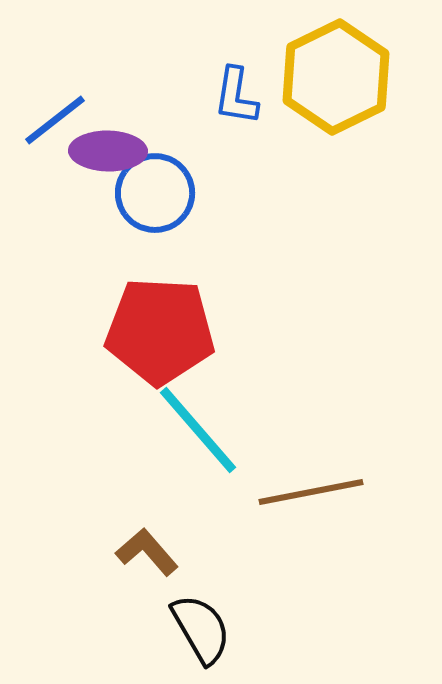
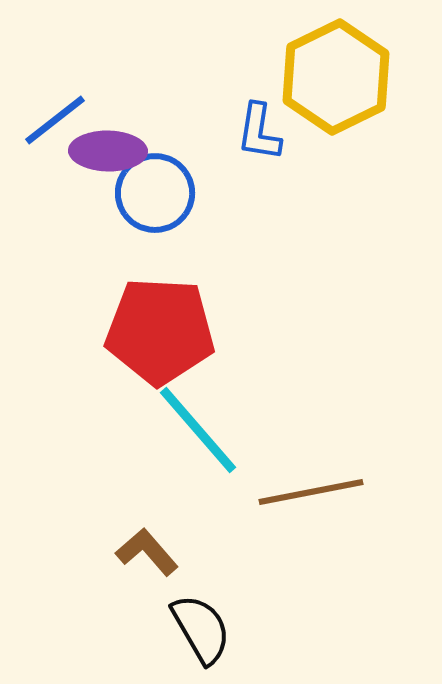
blue L-shape: moved 23 px right, 36 px down
